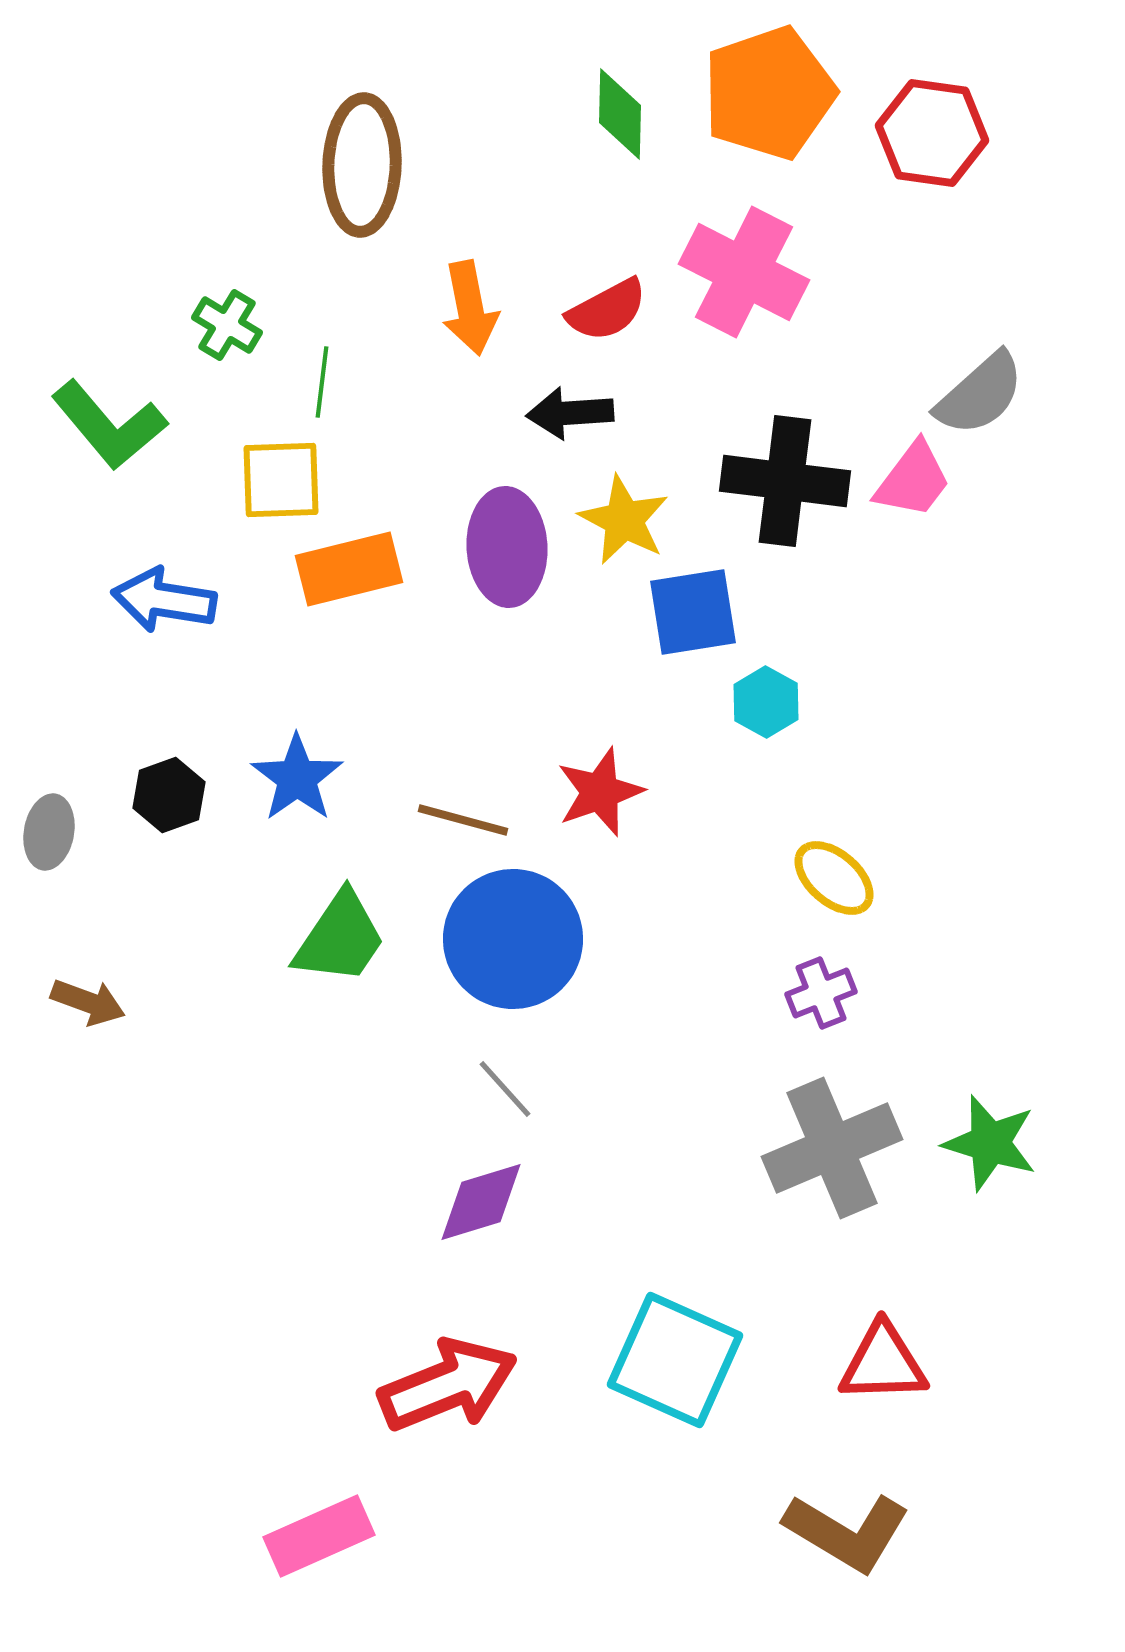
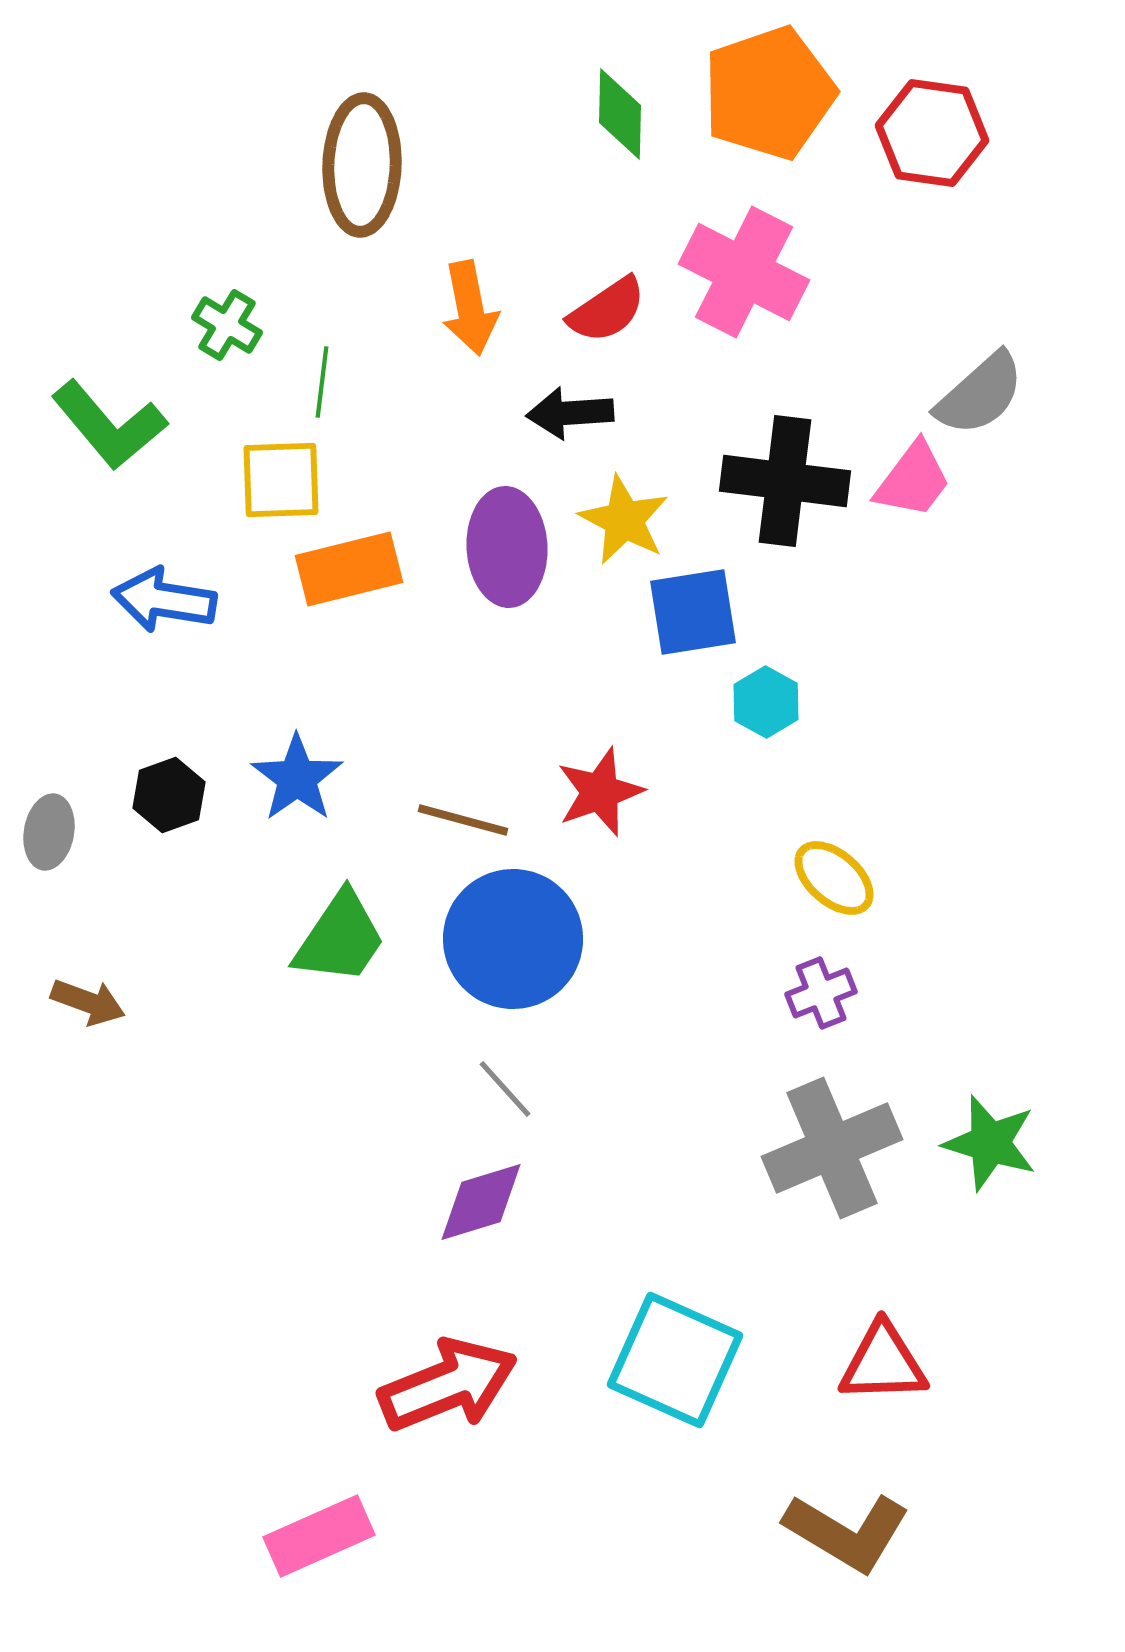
red semicircle: rotated 6 degrees counterclockwise
